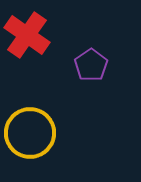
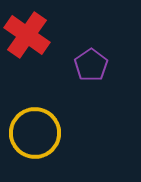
yellow circle: moved 5 px right
